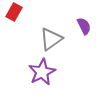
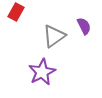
red rectangle: moved 2 px right
gray triangle: moved 3 px right, 3 px up
